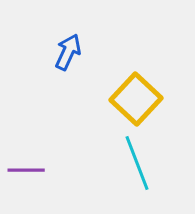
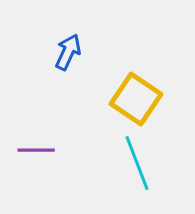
yellow square: rotated 9 degrees counterclockwise
purple line: moved 10 px right, 20 px up
